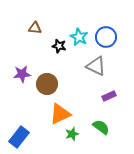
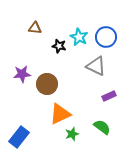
green semicircle: moved 1 px right
